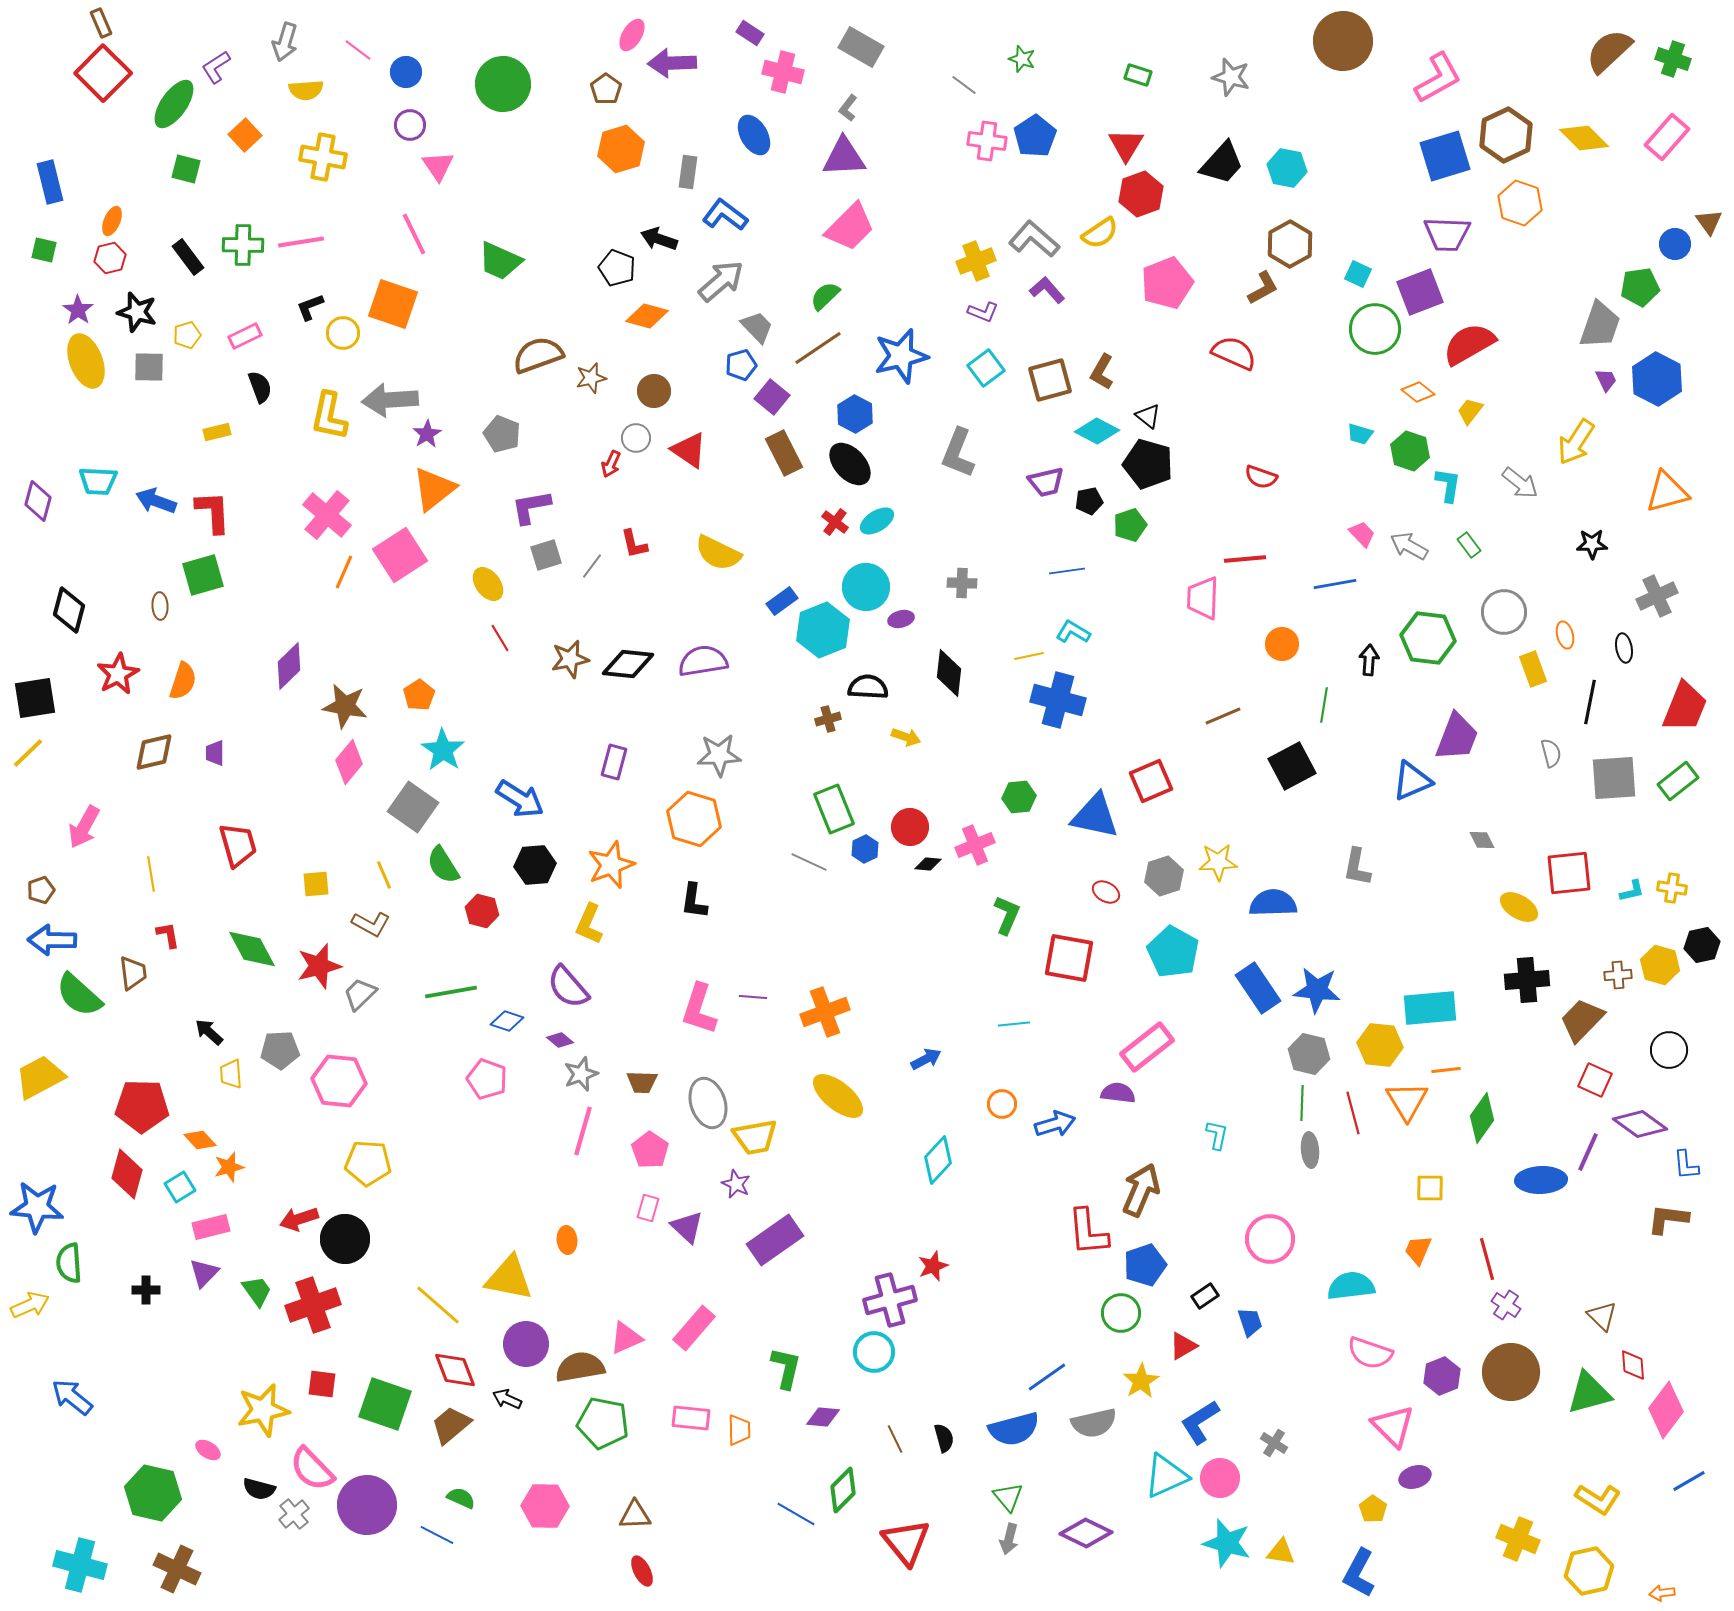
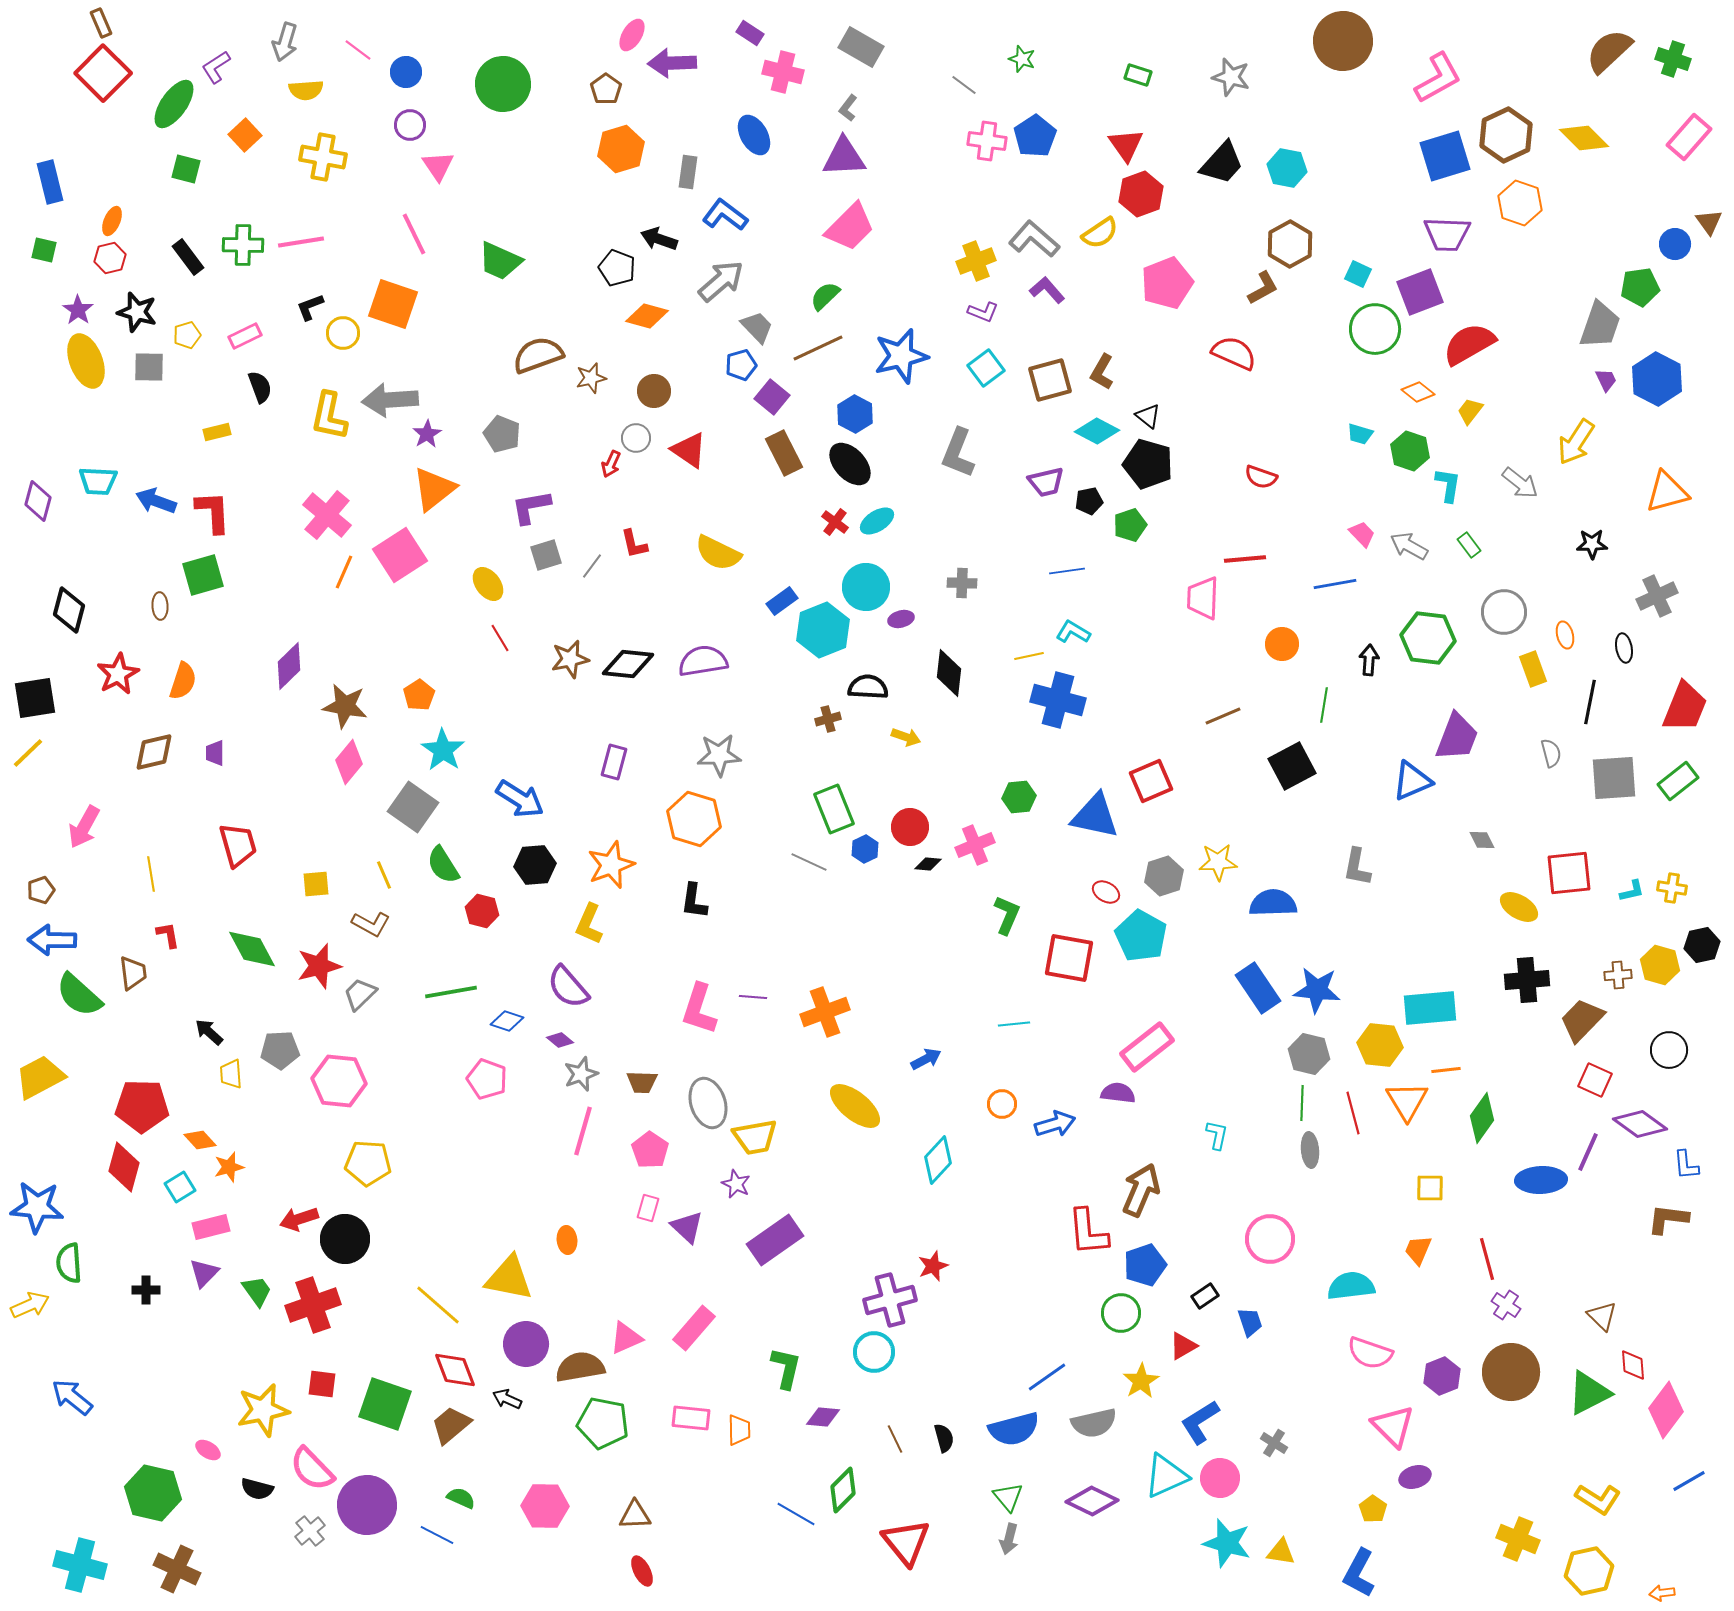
pink rectangle at (1667, 137): moved 22 px right
red triangle at (1126, 145): rotated 6 degrees counterclockwise
brown line at (818, 348): rotated 9 degrees clockwise
cyan pentagon at (1173, 952): moved 32 px left, 16 px up
yellow ellipse at (838, 1096): moved 17 px right, 10 px down
red diamond at (127, 1174): moved 3 px left, 7 px up
green triangle at (1589, 1393): rotated 12 degrees counterclockwise
black semicircle at (259, 1489): moved 2 px left
gray cross at (294, 1514): moved 16 px right, 17 px down
purple diamond at (1086, 1533): moved 6 px right, 32 px up
